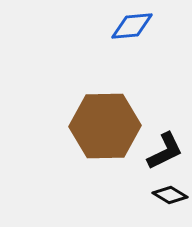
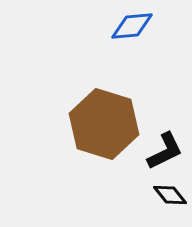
brown hexagon: moved 1 px left, 2 px up; rotated 18 degrees clockwise
black diamond: rotated 20 degrees clockwise
